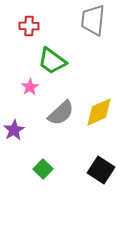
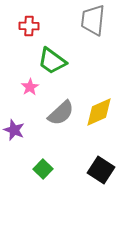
purple star: rotated 20 degrees counterclockwise
